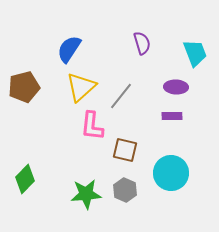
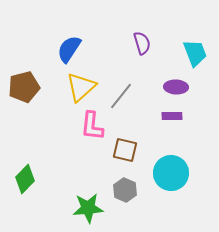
green star: moved 2 px right, 14 px down
